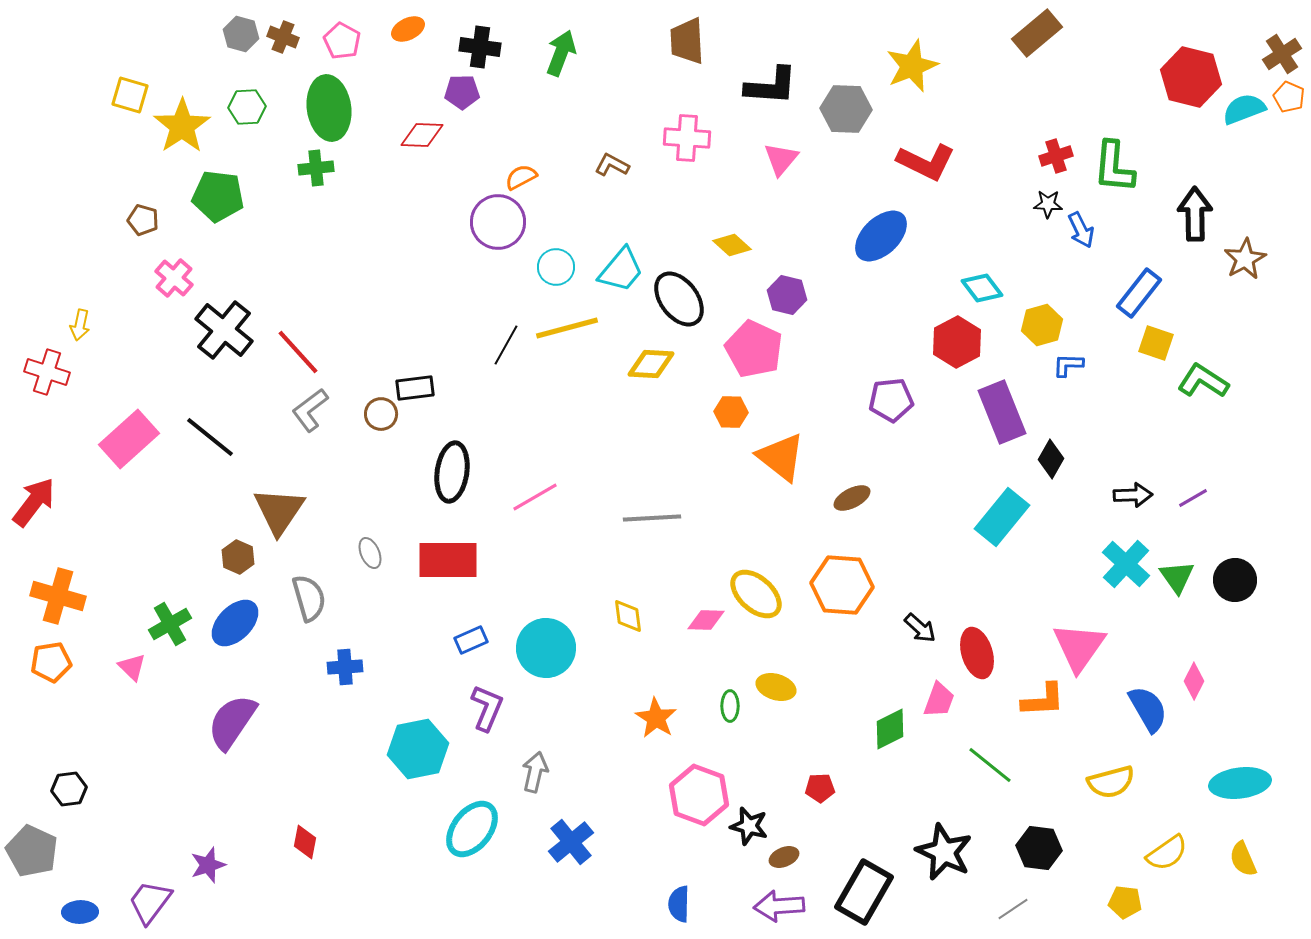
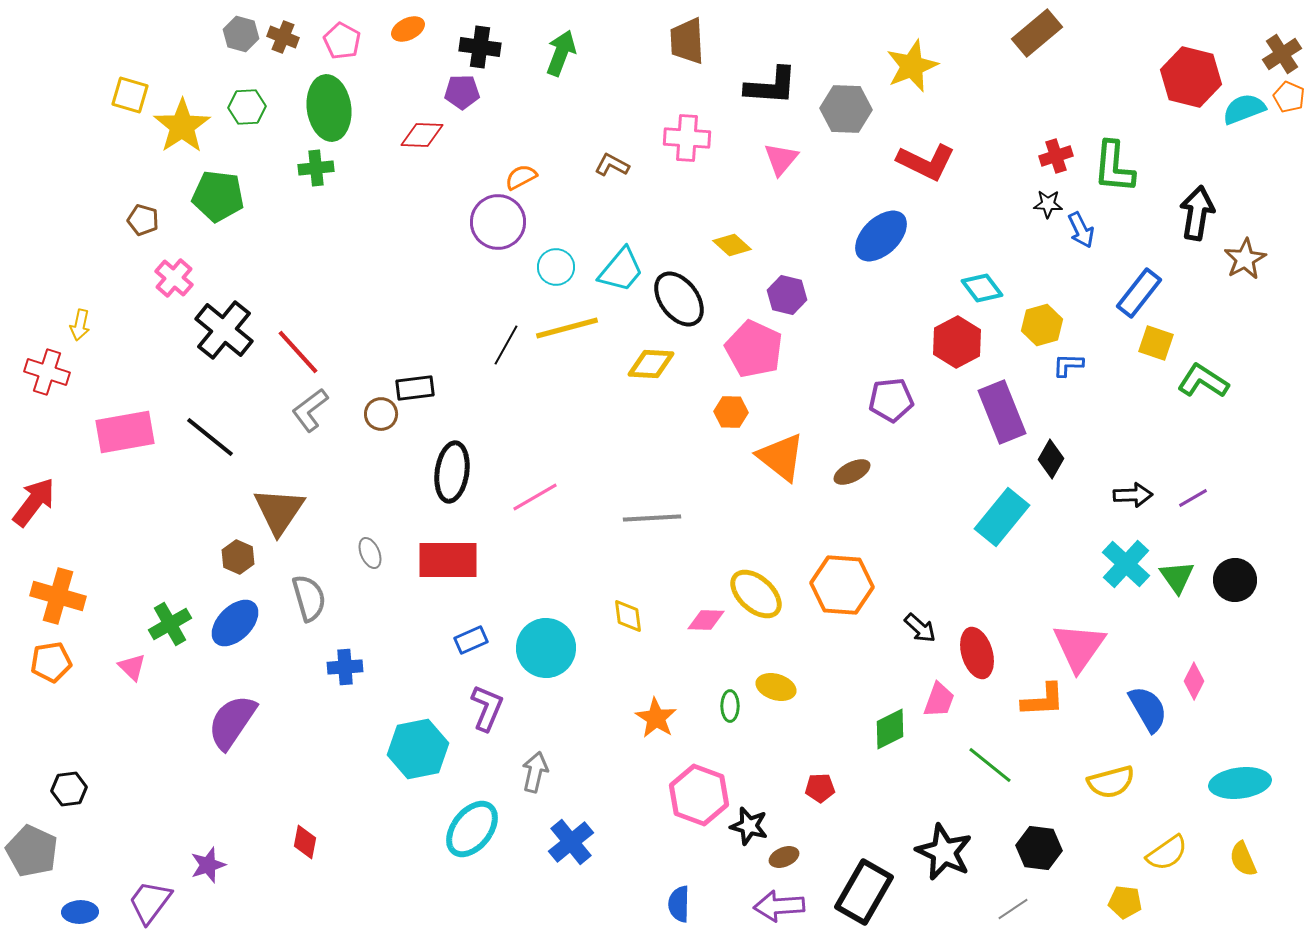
black arrow at (1195, 214): moved 2 px right, 1 px up; rotated 10 degrees clockwise
pink rectangle at (129, 439): moved 4 px left, 7 px up; rotated 32 degrees clockwise
brown ellipse at (852, 498): moved 26 px up
